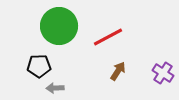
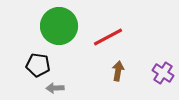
black pentagon: moved 1 px left, 1 px up; rotated 10 degrees clockwise
brown arrow: rotated 24 degrees counterclockwise
